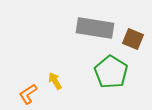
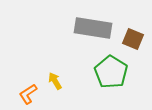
gray rectangle: moved 2 px left
